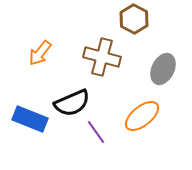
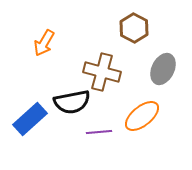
brown hexagon: moved 9 px down
orange arrow: moved 4 px right, 10 px up; rotated 8 degrees counterclockwise
brown cross: moved 15 px down
black semicircle: moved 1 px up; rotated 12 degrees clockwise
blue rectangle: rotated 64 degrees counterclockwise
purple line: moved 3 px right; rotated 60 degrees counterclockwise
